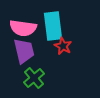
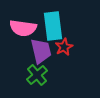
red star: moved 1 px right, 1 px down; rotated 18 degrees clockwise
purple trapezoid: moved 17 px right
green cross: moved 3 px right, 3 px up
